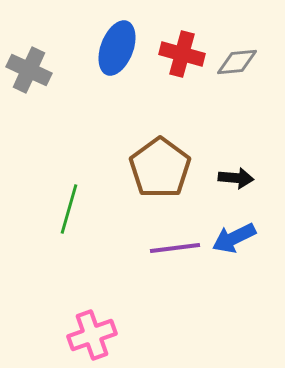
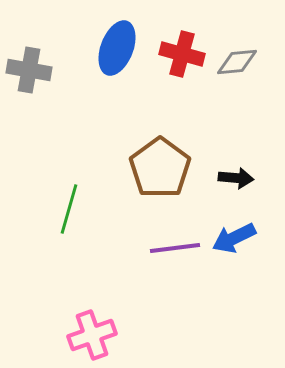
gray cross: rotated 15 degrees counterclockwise
